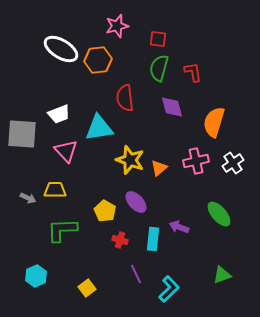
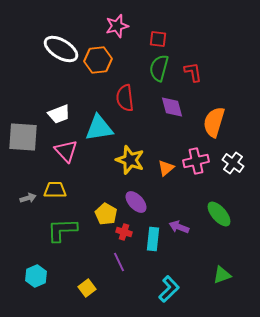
gray square: moved 1 px right, 3 px down
white cross: rotated 20 degrees counterclockwise
orange triangle: moved 7 px right
gray arrow: rotated 42 degrees counterclockwise
yellow pentagon: moved 1 px right, 3 px down
red cross: moved 4 px right, 8 px up
purple line: moved 17 px left, 12 px up
